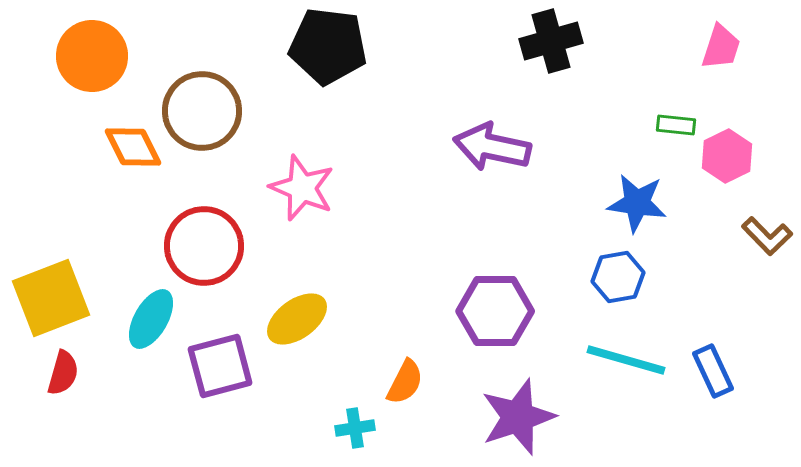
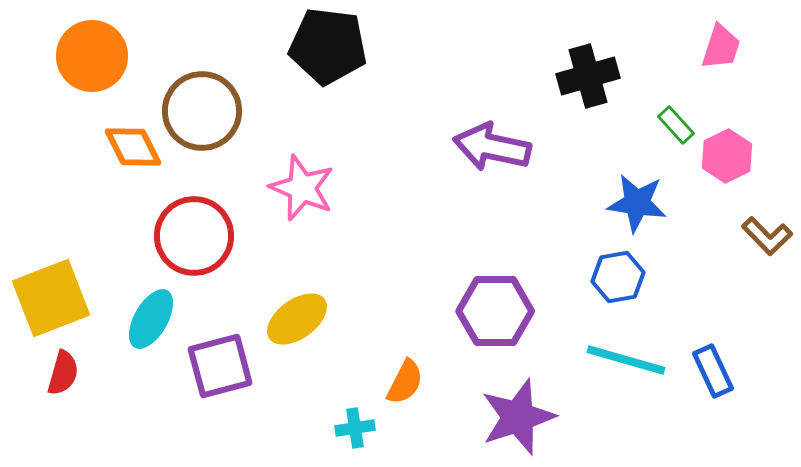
black cross: moved 37 px right, 35 px down
green rectangle: rotated 42 degrees clockwise
red circle: moved 10 px left, 10 px up
